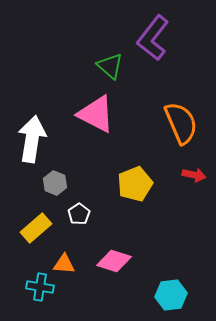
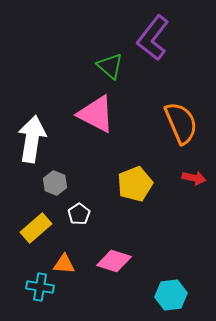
red arrow: moved 3 px down
